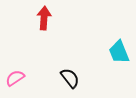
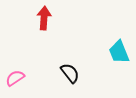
black semicircle: moved 5 px up
